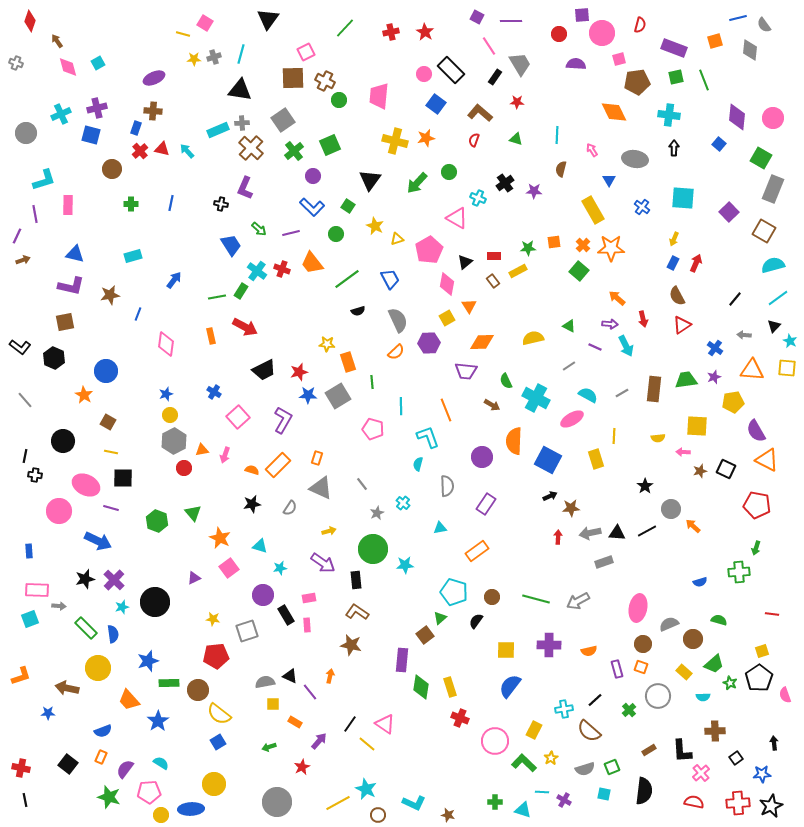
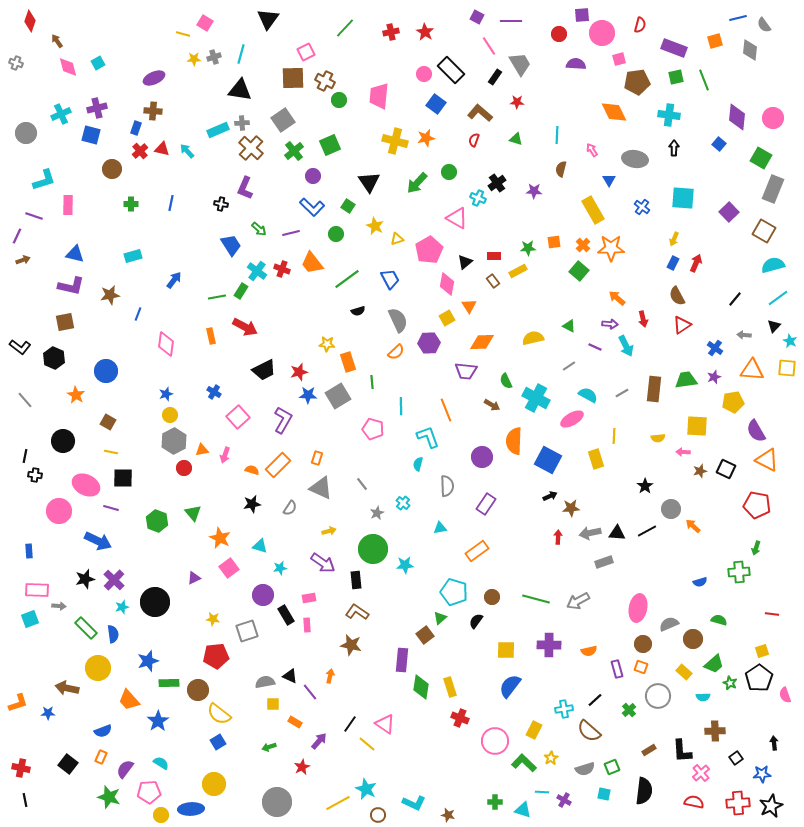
black triangle at (370, 180): moved 1 px left, 2 px down; rotated 10 degrees counterclockwise
black cross at (505, 183): moved 8 px left
purple line at (35, 214): moved 1 px left, 2 px down; rotated 60 degrees counterclockwise
orange star at (84, 395): moved 8 px left
orange L-shape at (21, 676): moved 3 px left, 27 px down
